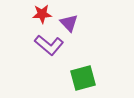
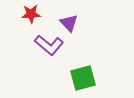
red star: moved 11 px left
